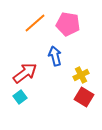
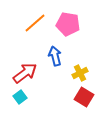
yellow cross: moved 1 px left, 2 px up
